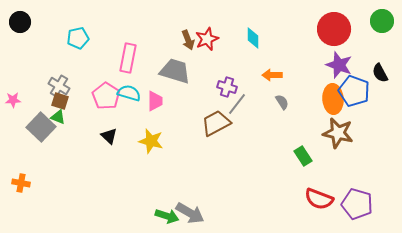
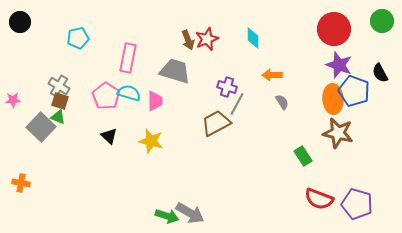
gray line: rotated 10 degrees counterclockwise
